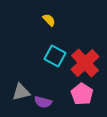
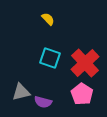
yellow semicircle: moved 1 px left, 1 px up
cyan square: moved 5 px left, 2 px down; rotated 10 degrees counterclockwise
